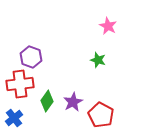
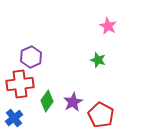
purple hexagon: rotated 15 degrees clockwise
